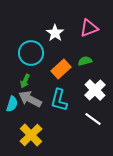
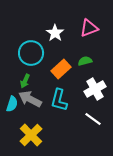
white cross: moved 1 px up; rotated 15 degrees clockwise
